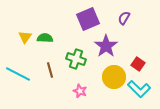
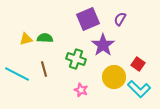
purple semicircle: moved 4 px left, 1 px down
yellow triangle: moved 1 px right, 2 px down; rotated 40 degrees clockwise
purple star: moved 3 px left, 1 px up
brown line: moved 6 px left, 1 px up
cyan line: moved 1 px left
pink star: moved 1 px right, 1 px up
